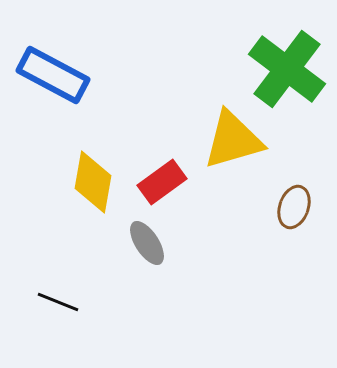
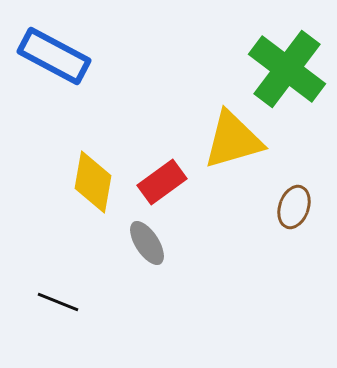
blue rectangle: moved 1 px right, 19 px up
